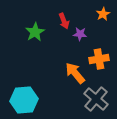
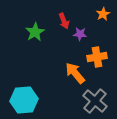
orange cross: moved 2 px left, 2 px up
gray cross: moved 1 px left, 2 px down
